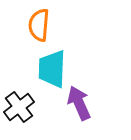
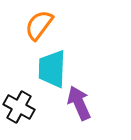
orange semicircle: rotated 32 degrees clockwise
black cross: rotated 24 degrees counterclockwise
